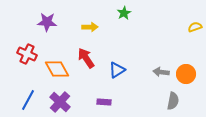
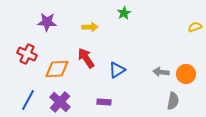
orange diamond: rotated 65 degrees counterclockwise
